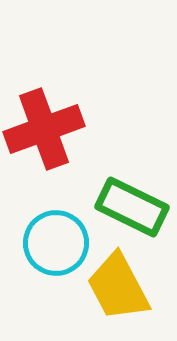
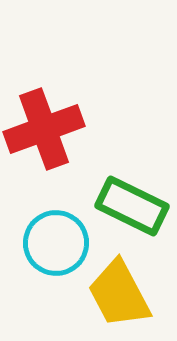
green rectangle: moved 1 px up
yellow trapezoid: moved 1 px right, 7 px down
